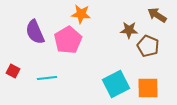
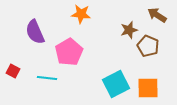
brown star: rotated 18 degrees counterclockwise
pink pentagon: moved 1 px right, 12 px down
cyan line: rotated 12 degrees clockwise
